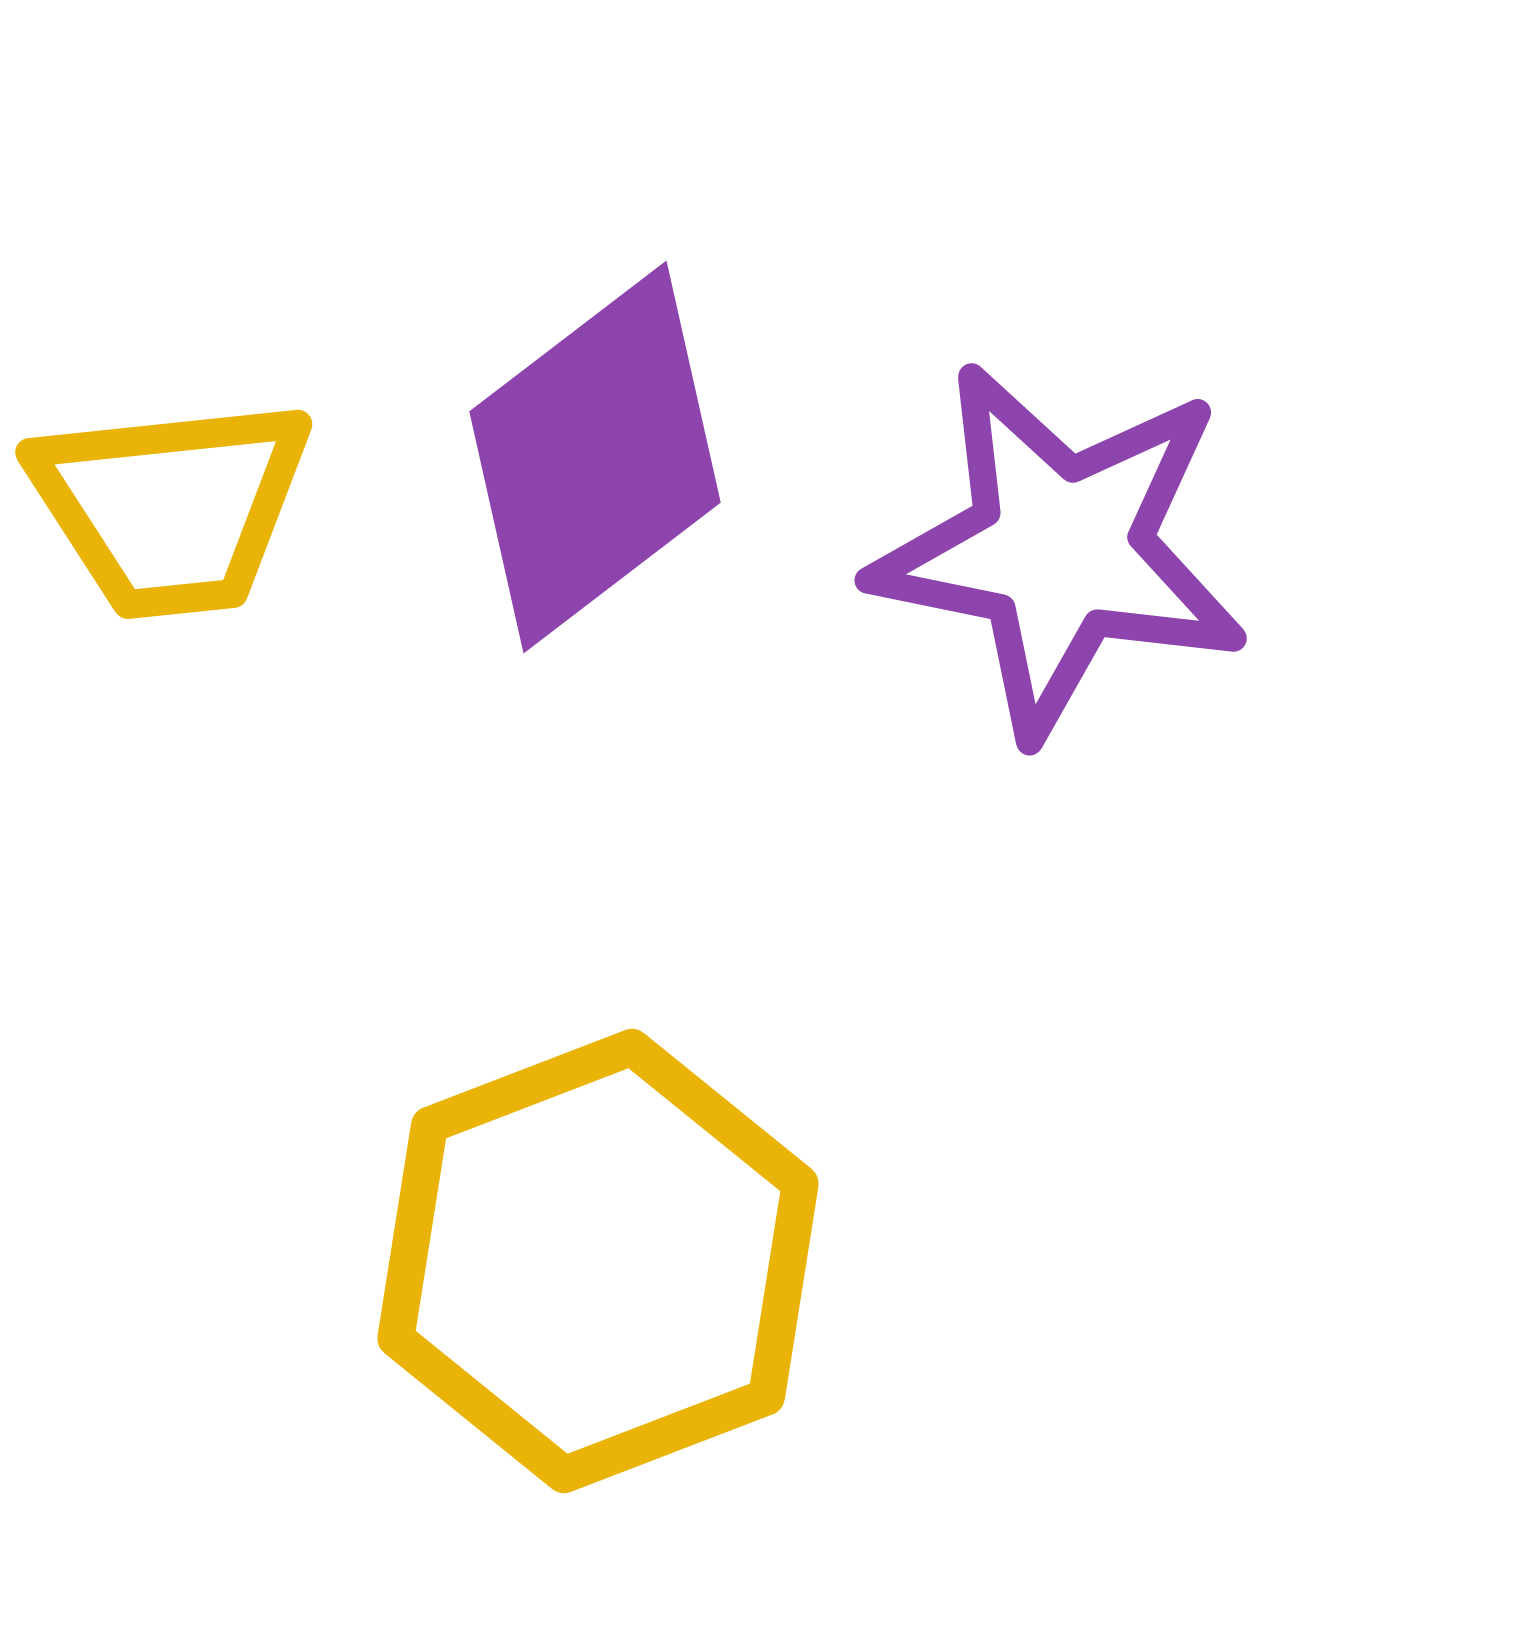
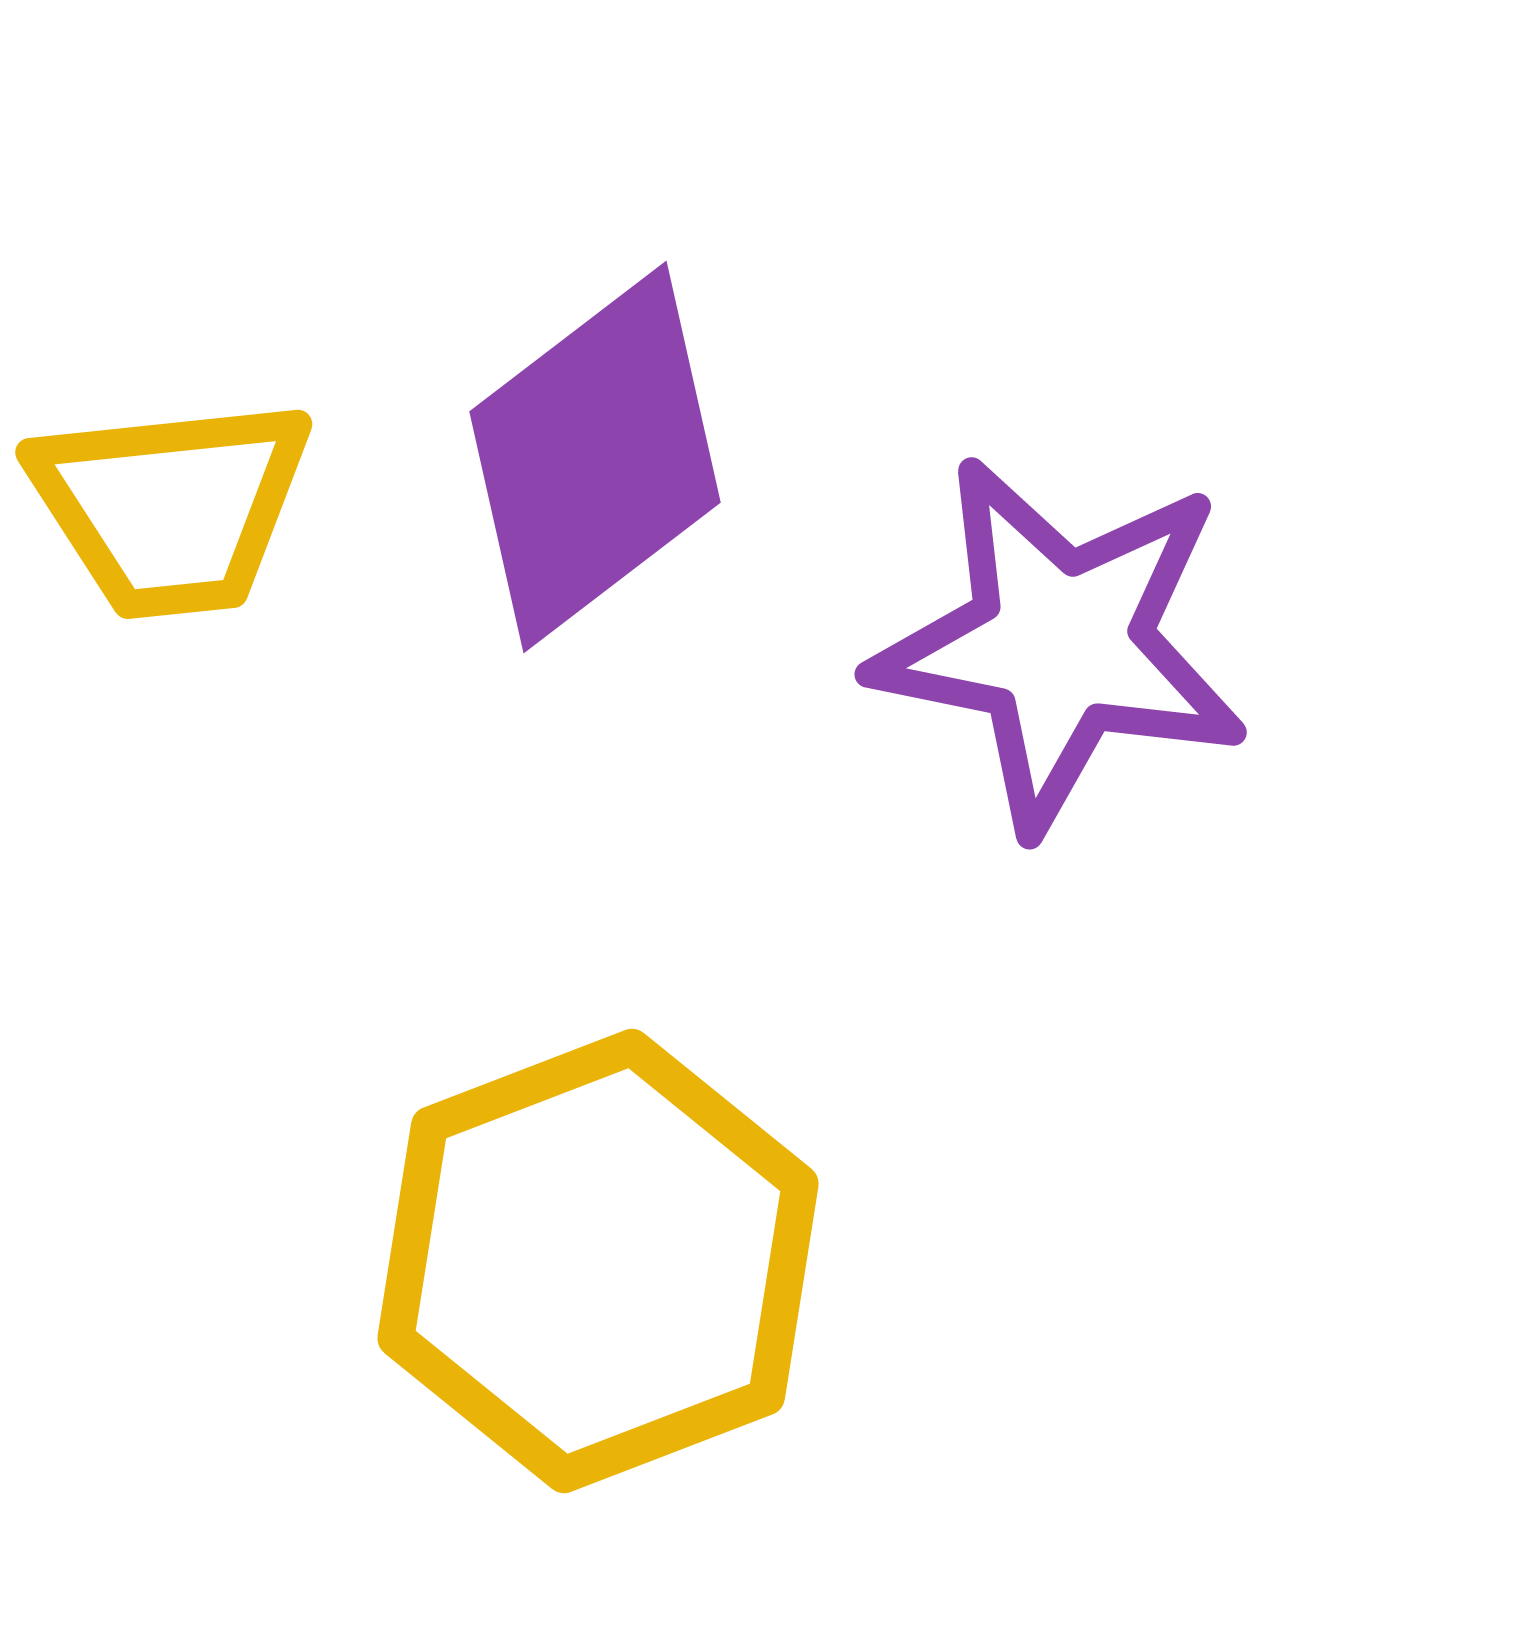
purple star: moved 94 px down
